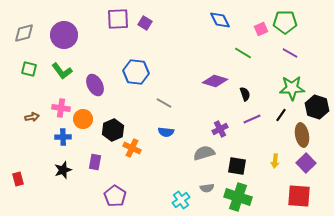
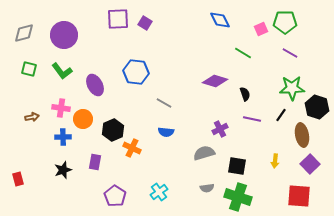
purple line at (252, 119): rotated 36 degrees clockwise
purple square at (306, 163): moved 4 px right, 1 px down
cyan cross at (181, 200): moved 22 px left, 8 px up
